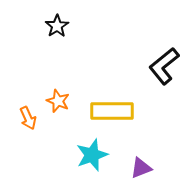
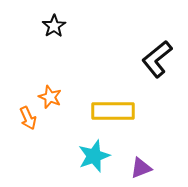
black star: moved 3 px left
black L-shape: moved 7 px left, 7 px up
orange star: moved 8 px left, 4 px up
yellow rectangle: moved 1 px right
cyan star: moved 2 px right, 1 px down
